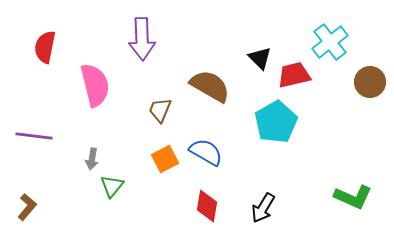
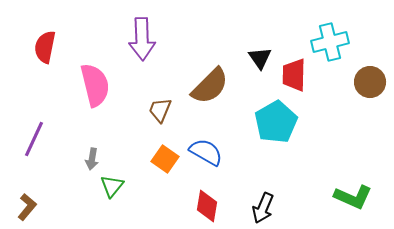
cyan cross: rotated 24 degrees clockwise
black triangle: rotated 10 degrees clockwise
red trapezoid: rotated 76 degrees counterclockwise
brown semicircle: rotated 105 degrees clockwise
purple line: moved 3 px down; rotated 72 degrees counterclockwise
orange square: rotated 28 degrees counterclockwise
black arrow: rotated 8 degrees counterclockwise
